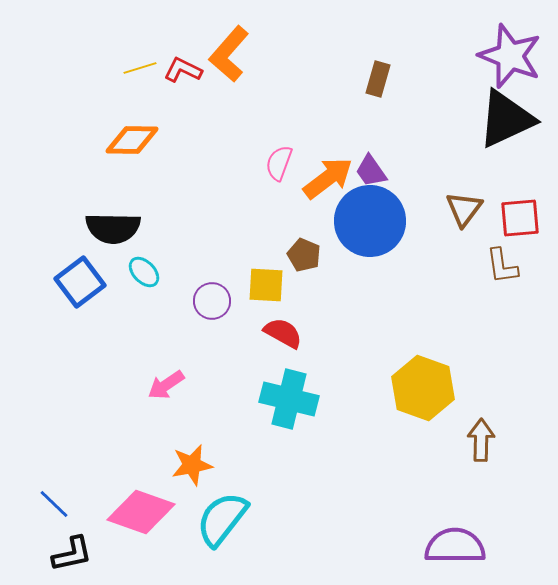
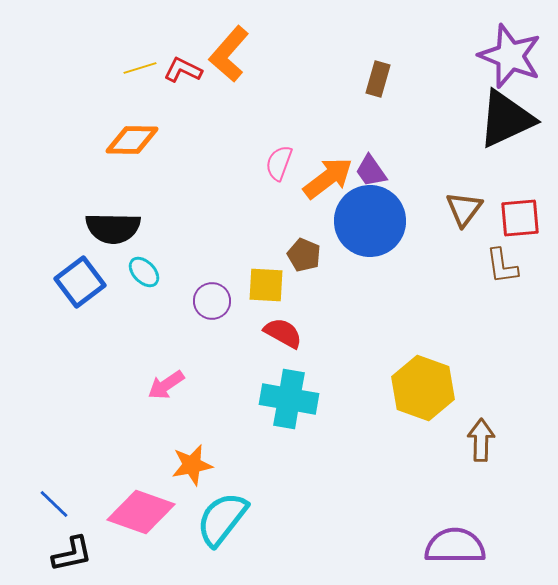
cyan cross: rotated 4 degrees counterclockwise
